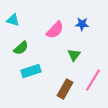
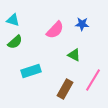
green semicircle: moved 6 px left, 6 px up
green triangle: rotated 40 degrees counterclockwise
